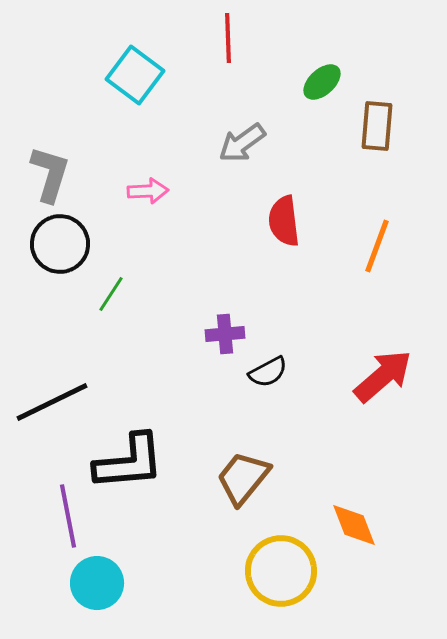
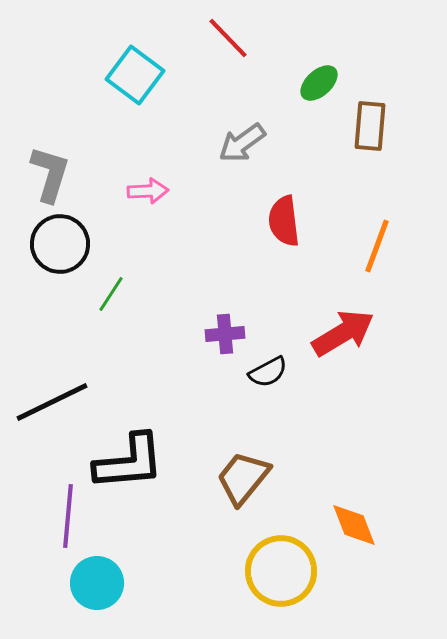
red line: rotated 42 degrees counterclockwise
green ellipse: moved 3 px left, 1 px down
brown rectangle: moved 7 px left
red arrow: moved 40 px left, 43 px up; rotated 10 degrees clockwise
purple line: rotated 16 degrees clockwise
